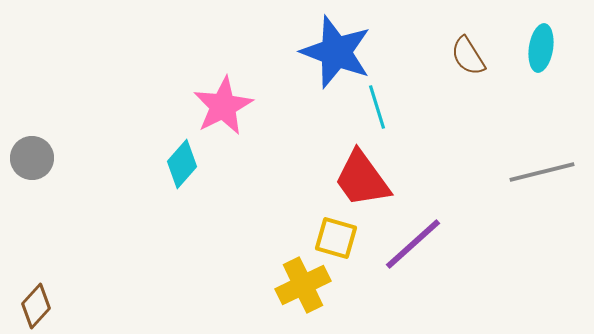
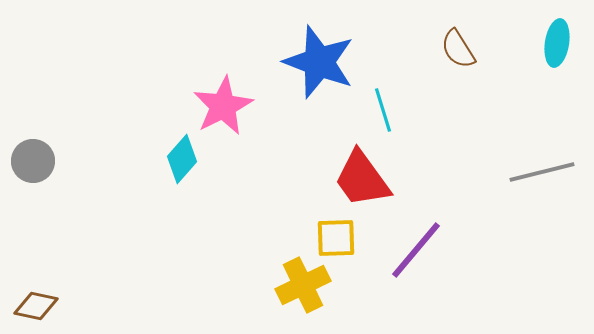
cyan ellipse: moved 16 px right, 5 px up
blue star: moved 17 px left, 10 px down
brown semicircle: moved 10 px left, 7 px up
cyan line: moved 6 px right, 3 px down
gray circle: moved 1 px right, 3 px down
cyan diamond: moved 5 px up
yellow square: rotated 18 degrees counterclockwise
purple line: moved 3 px right, 6 px down; rotated 8 degrees counterclockwise
brown diamond: rotated 60 degrees clockwise
